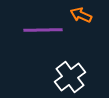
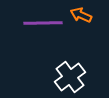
purple line: moved 7 px up
